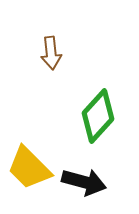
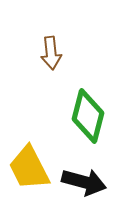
green diamond: moved 10 px left; rotated 28 degrees counterclockwise
yellow trapezoid: rotated 18 degrees clockwise
